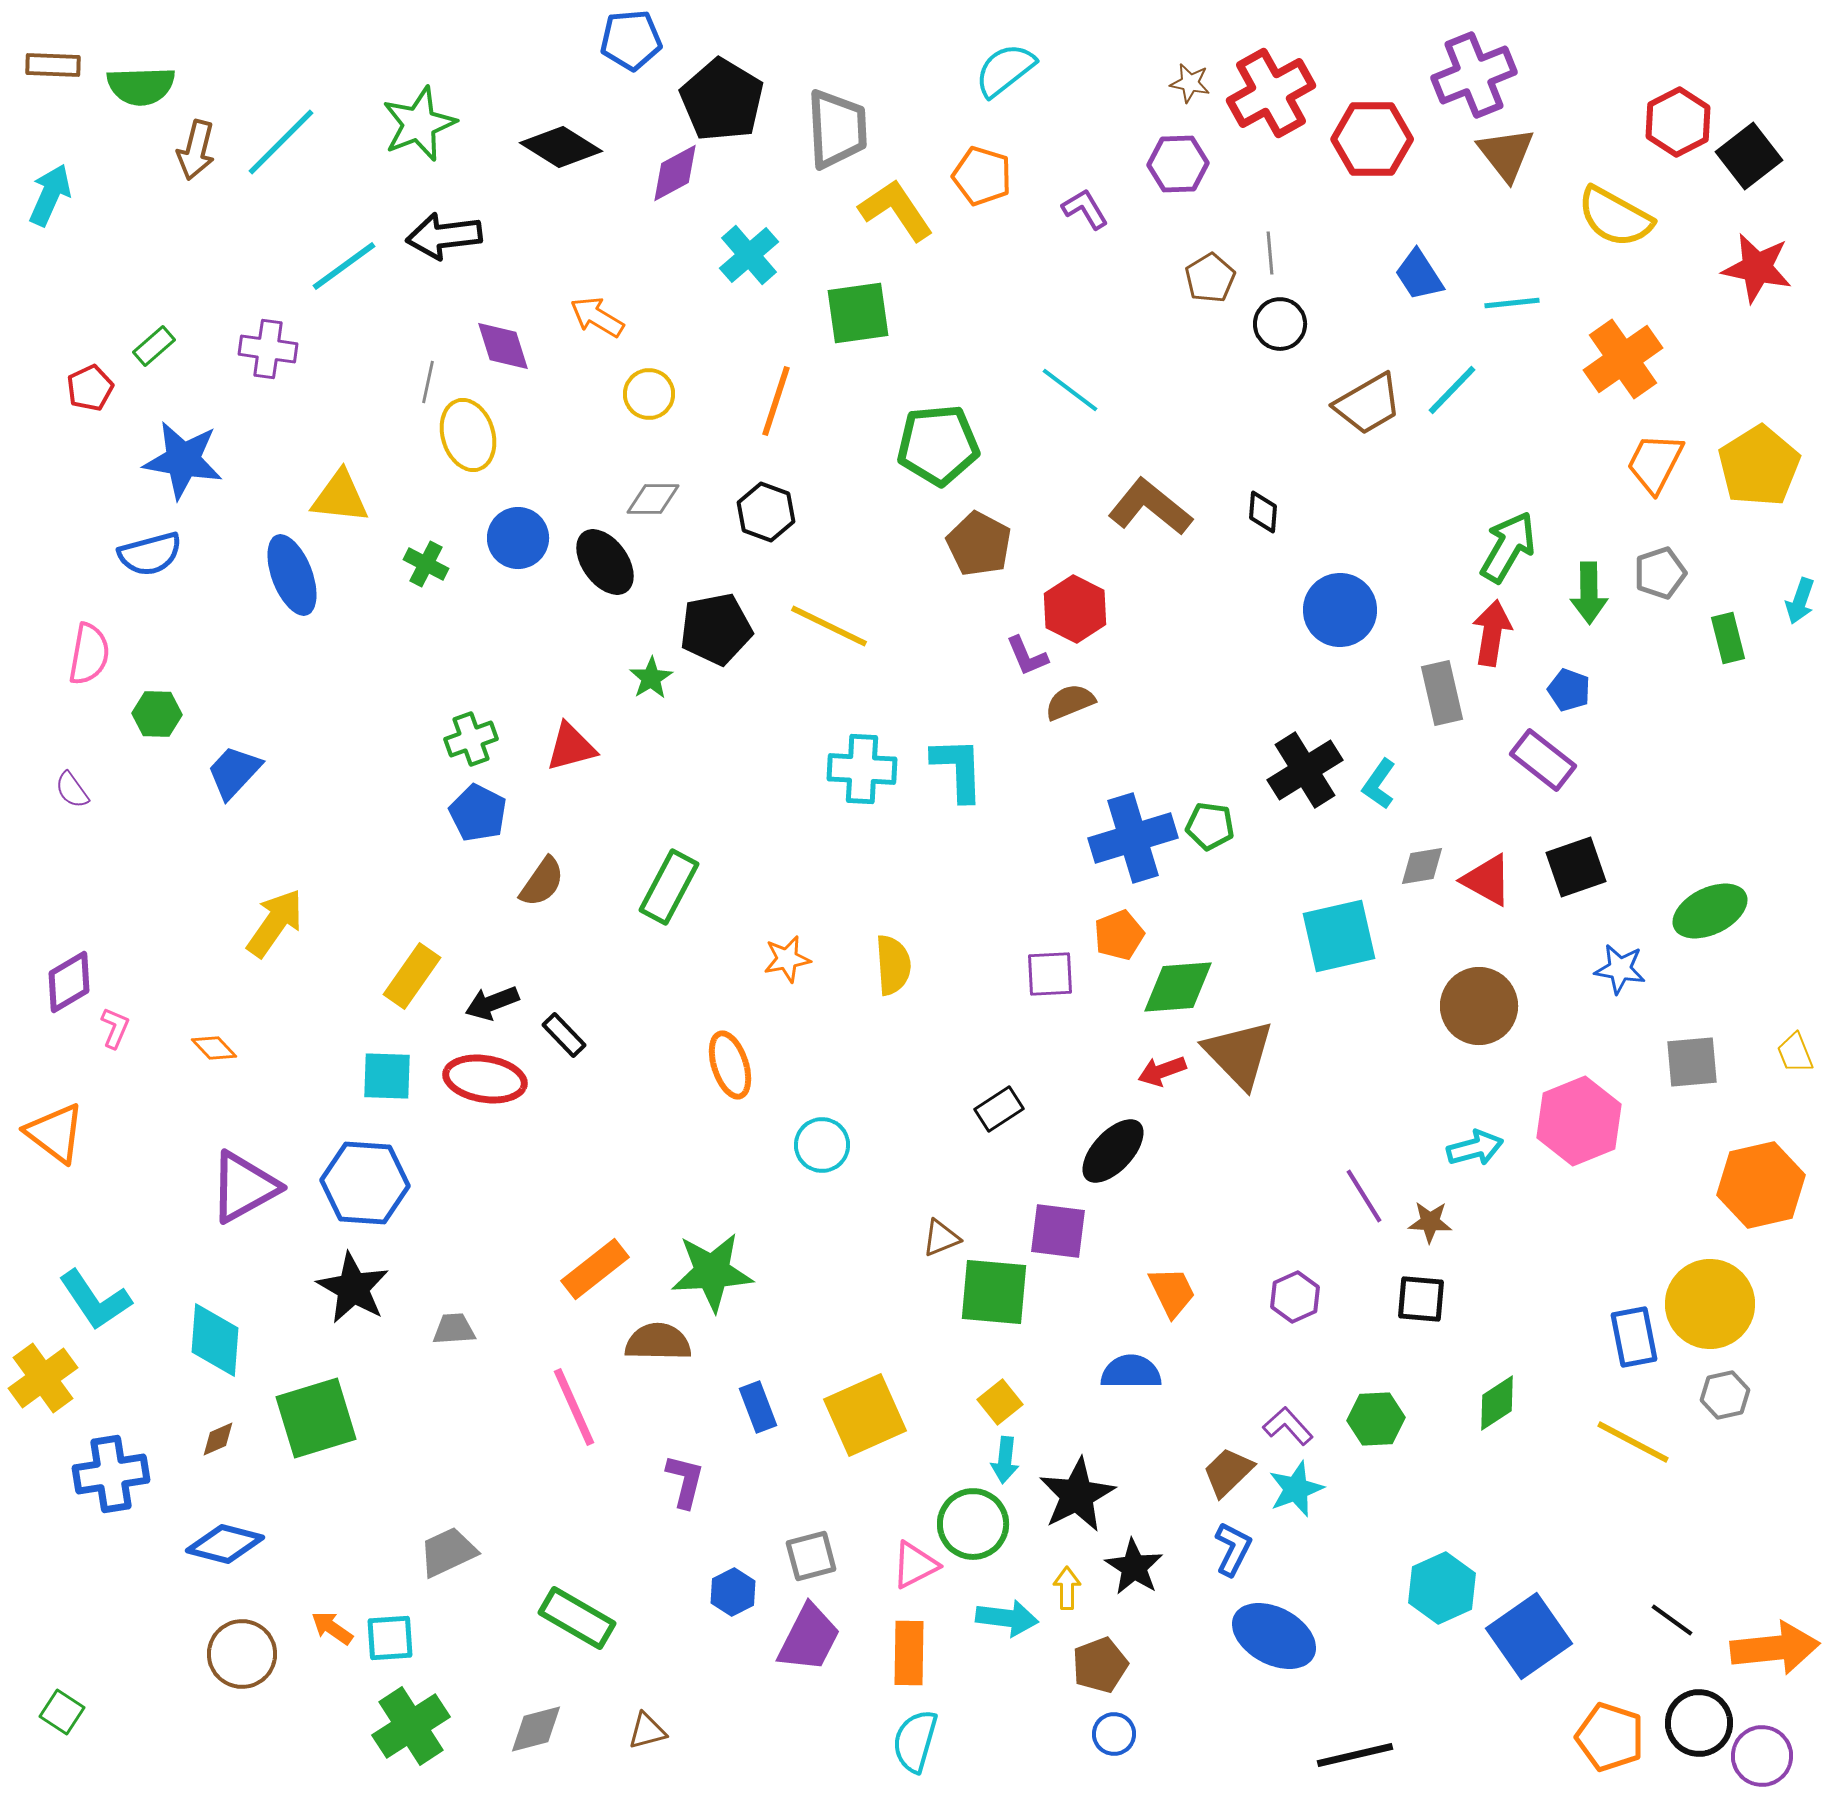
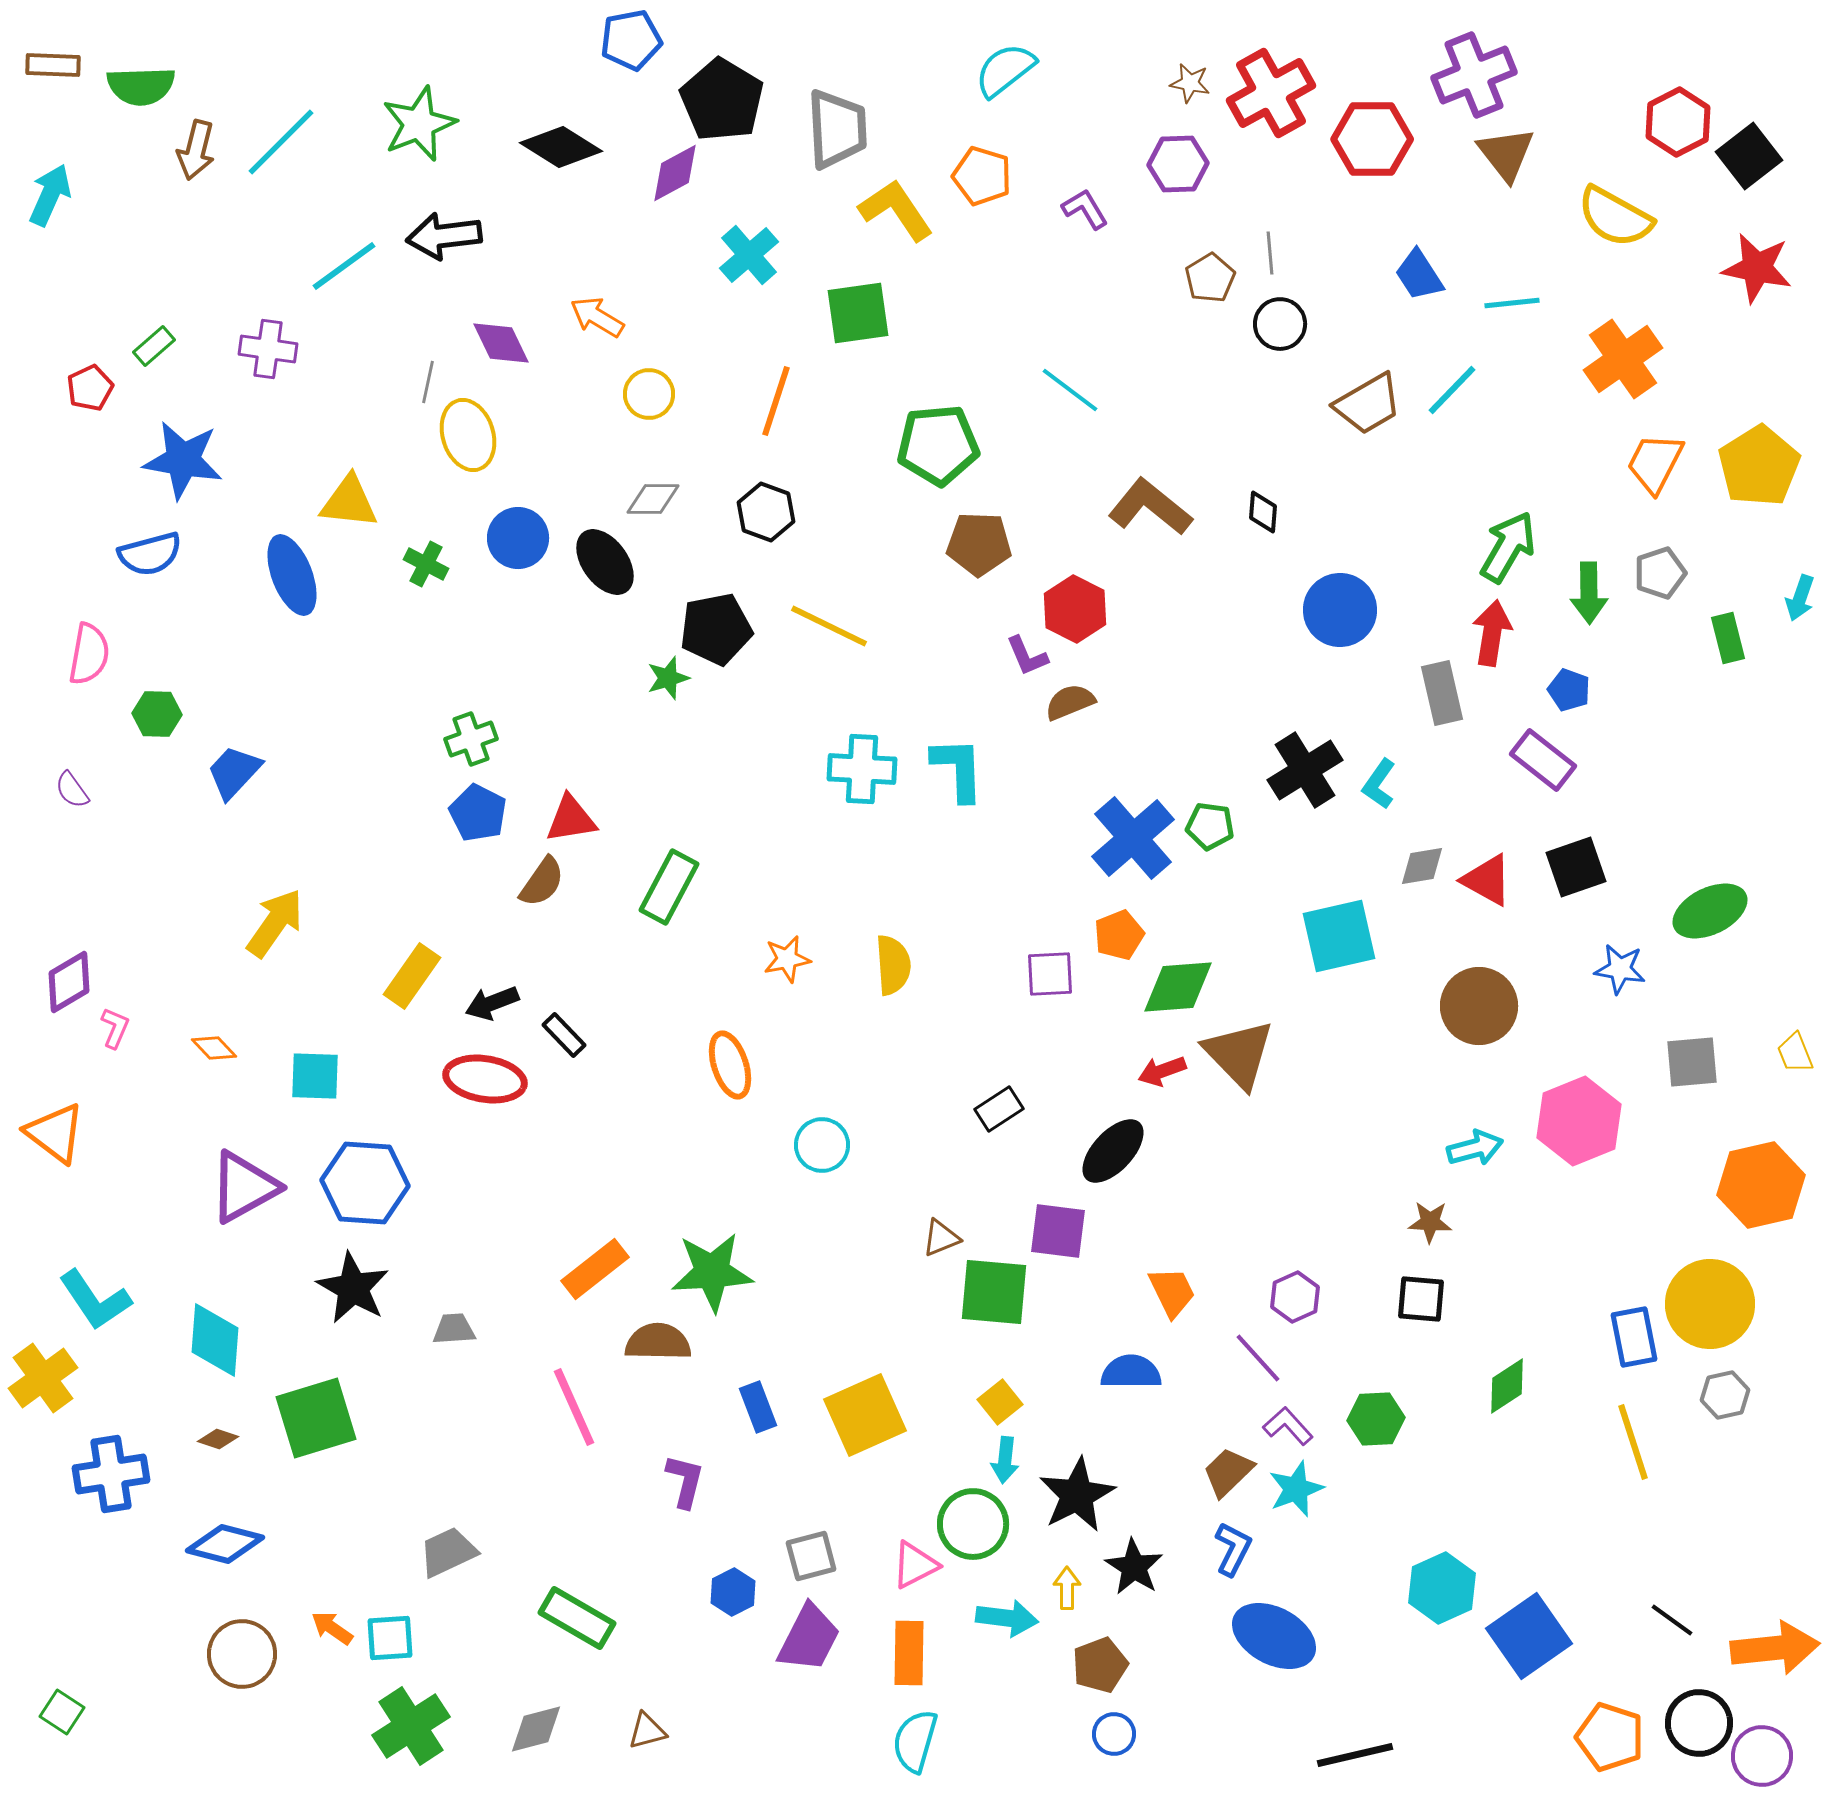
blue pentagon at (631, 40): rotated 6 degrees counterclockwise
purple diamond at (503, 346): moved 2 px left, 3 px up; rotated 8 degrees counterclockwise
yellow triangle at (340, 497): moved 9 px right, 5 px down
brown pentagon at (979, 544): rotated 26 degrees counterclockwise
cyan arrow at (1800, 601): moved 3 px up
green star at (651, 678): moved 17 px right; rotated 15 degrees clockwise
red triangle at (571, 747): moved 72 px down; rotated 6 degrees clockwise
blue cross at (1133, 838): rotated 24 degrees counterclockwise
cyan square at (387, 1076): moved 72 px left
purple line at (1364, 1196): moved 106 px left, 162 px down; rotated 10 degrees counterclockwise
green diamond at (1497, 1403): moved 10 px right, 17 px up
brown diamond at (218, 1439): rotated 42 degrees clockwise
yellow line at (1633, 1442): rotated 44 degrees clockwise
